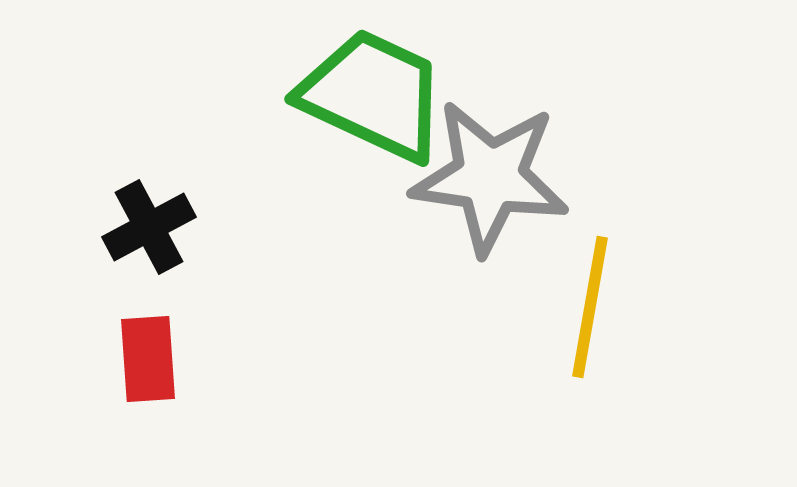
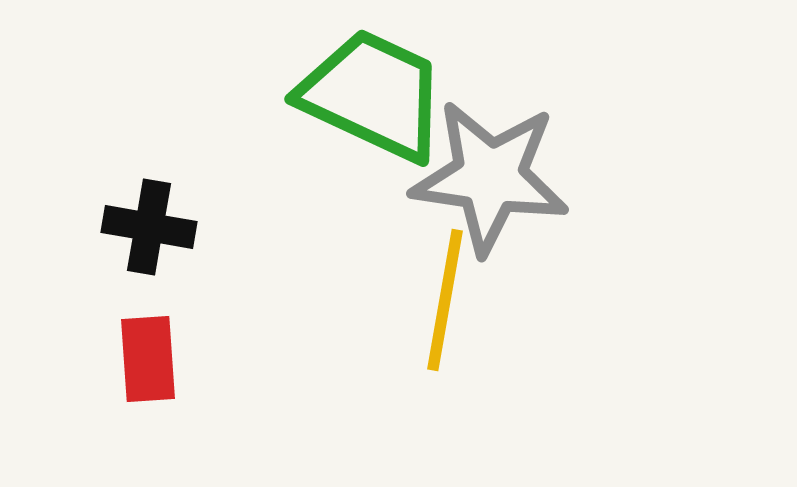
black cross: rotated 38 degrees clockwise
yellow line: moved 145 px left, 7 px up
